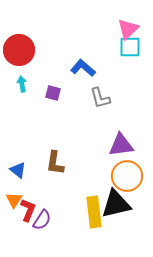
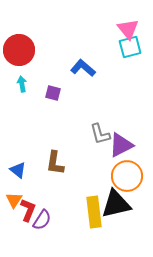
pink triangle: rotated 25 degrees counterclockwise
cyan square: rotated 15 degrees counterclockwise
gray L-shape: moved 36 px down
purple triangle: rotated 20 degrees counterclockwise
